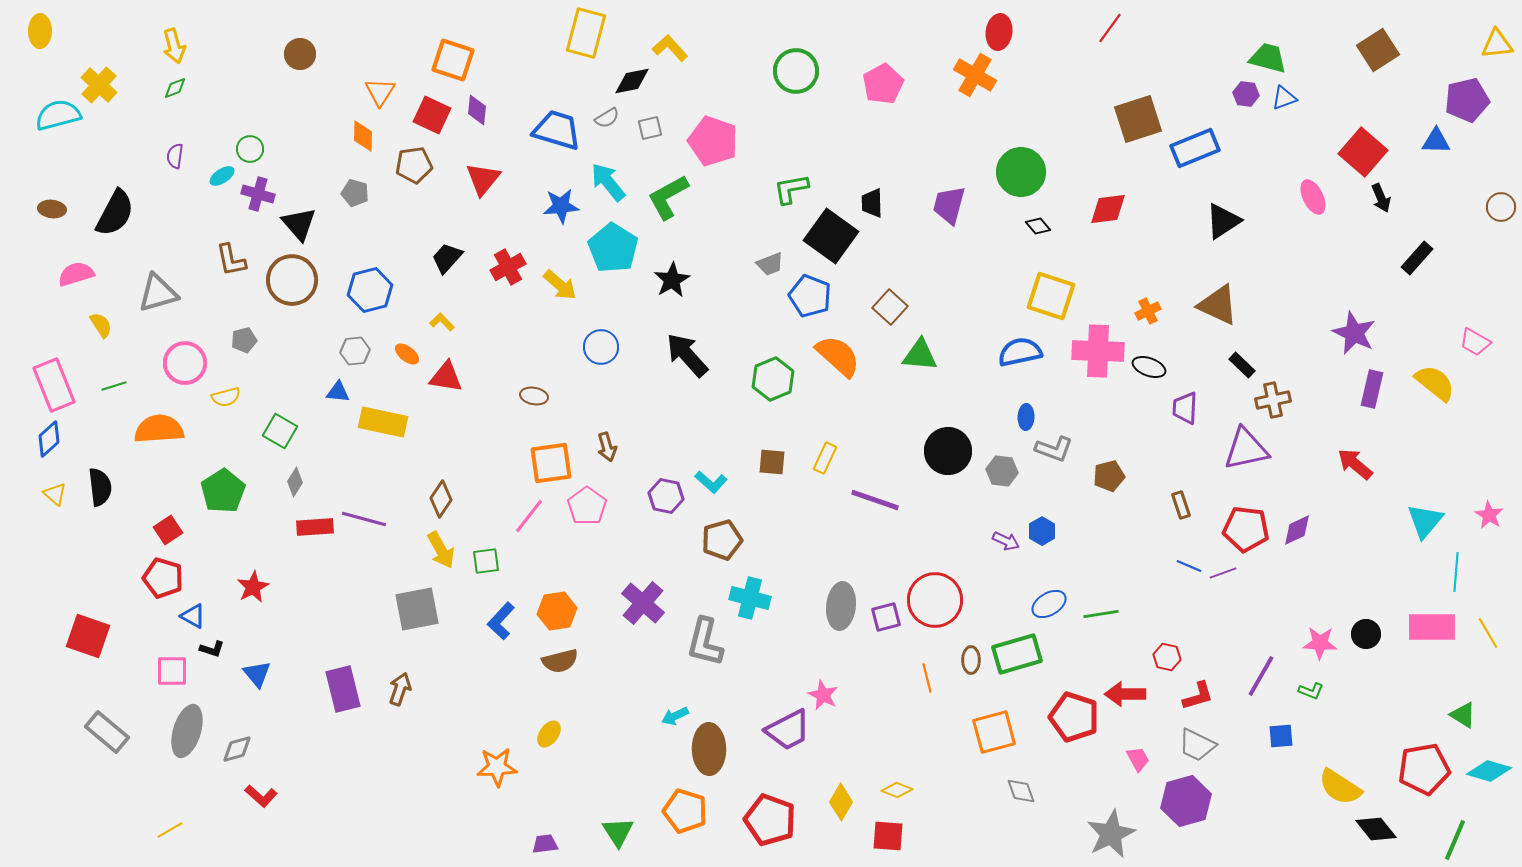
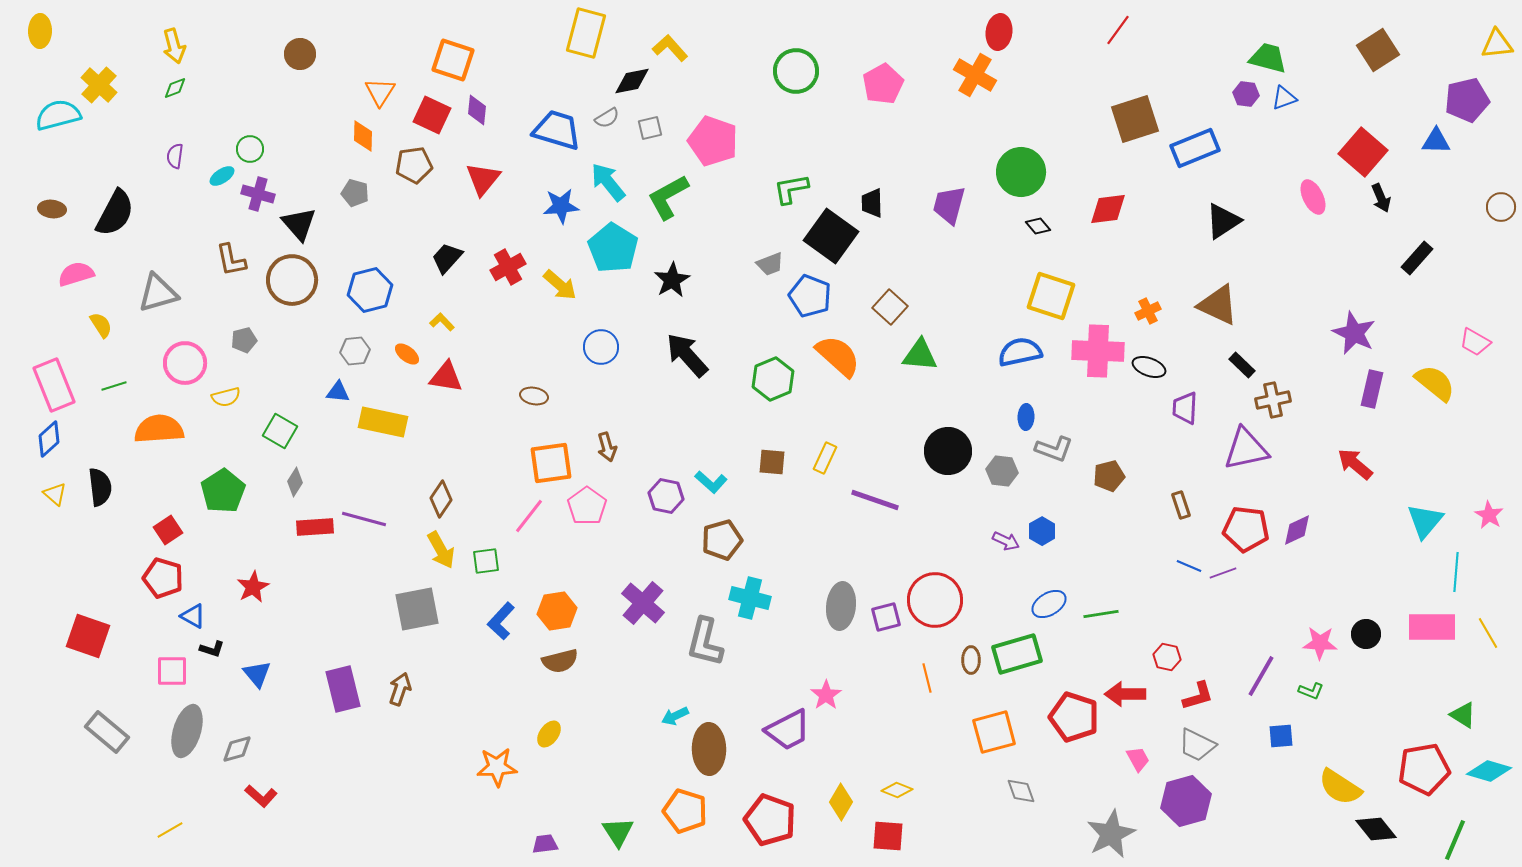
red line at (1110, 28): moved 8 px right, 2 px down
brown square at (1138, 119): moved 3 px left
pink star at (823, 695): moved 3 px right; rotated 12 degrees clockwise
